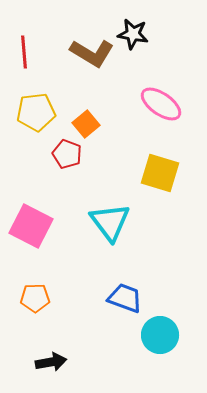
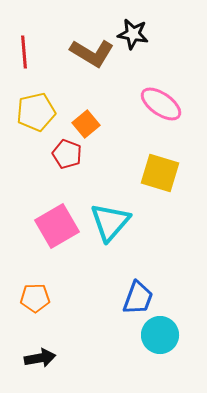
yellow pentagon: rotated 6 degrees counterclockwise
cyan triangle: rotated 18 degrees clockwise
pink square: moved 26 px right; rotated 33 degrees clockwise
blue trapezoid: moved 13 px right; rotated 90 degrees clockwise
black arrow: moved 11 px left, 4 px up
